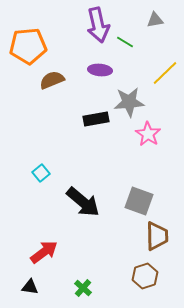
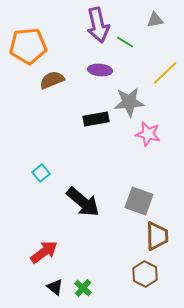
pink star: rotated 20 degrees counterclockwise
brown hexagon: moved 2 px up; rotated 15 degrees counterclockwise
black triangle: moved 25 px right; rotated 30 degrees clockwise
